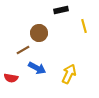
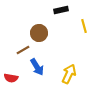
blue arrow: moved 1 px up; rotated 30 degrees clockwise
